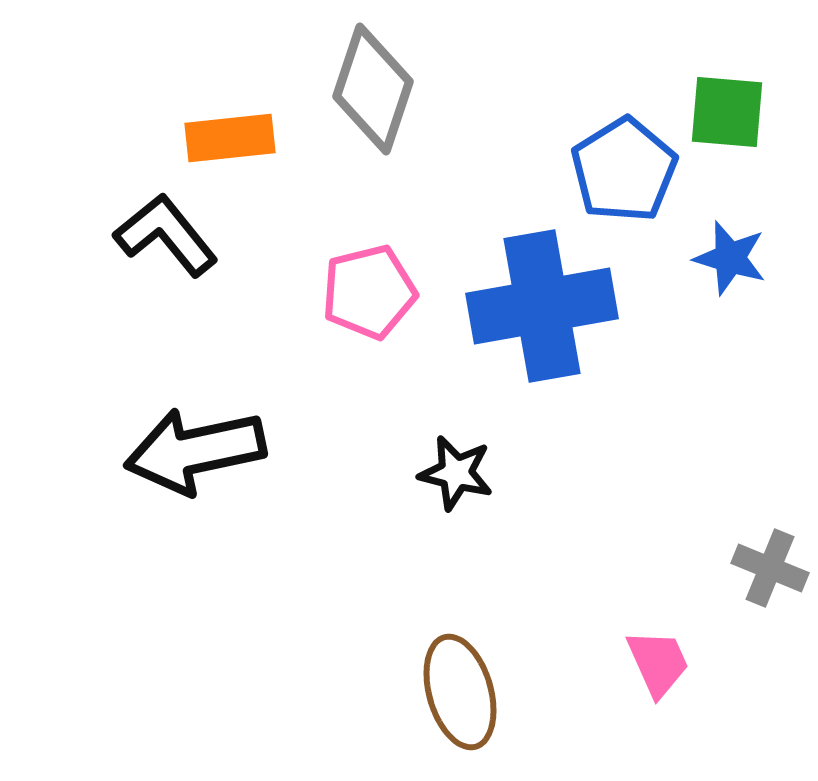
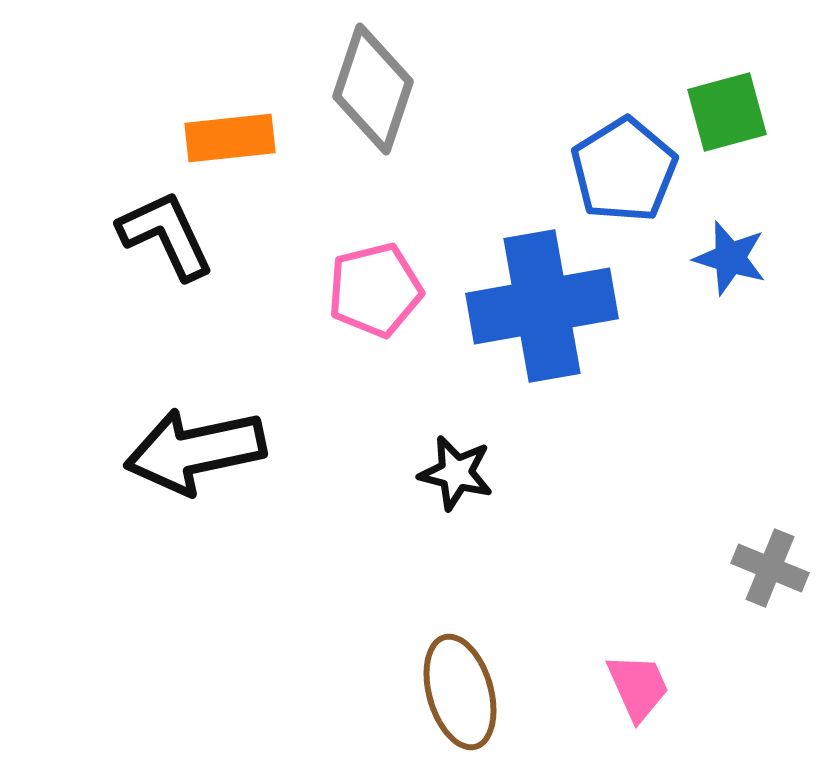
green square: rotated 20 degrees counterclockwise
black L-shape: rotated 14 degrees clockwise
pink pentagon: moved 6 px right, 2 px up
pink trapezoid: moved 20 px left, 24 px down
